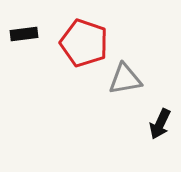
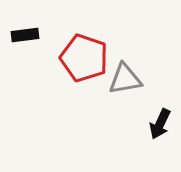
black rectangle: moved 1 px right, 1 px down
red pentagon: moved 15 px down
